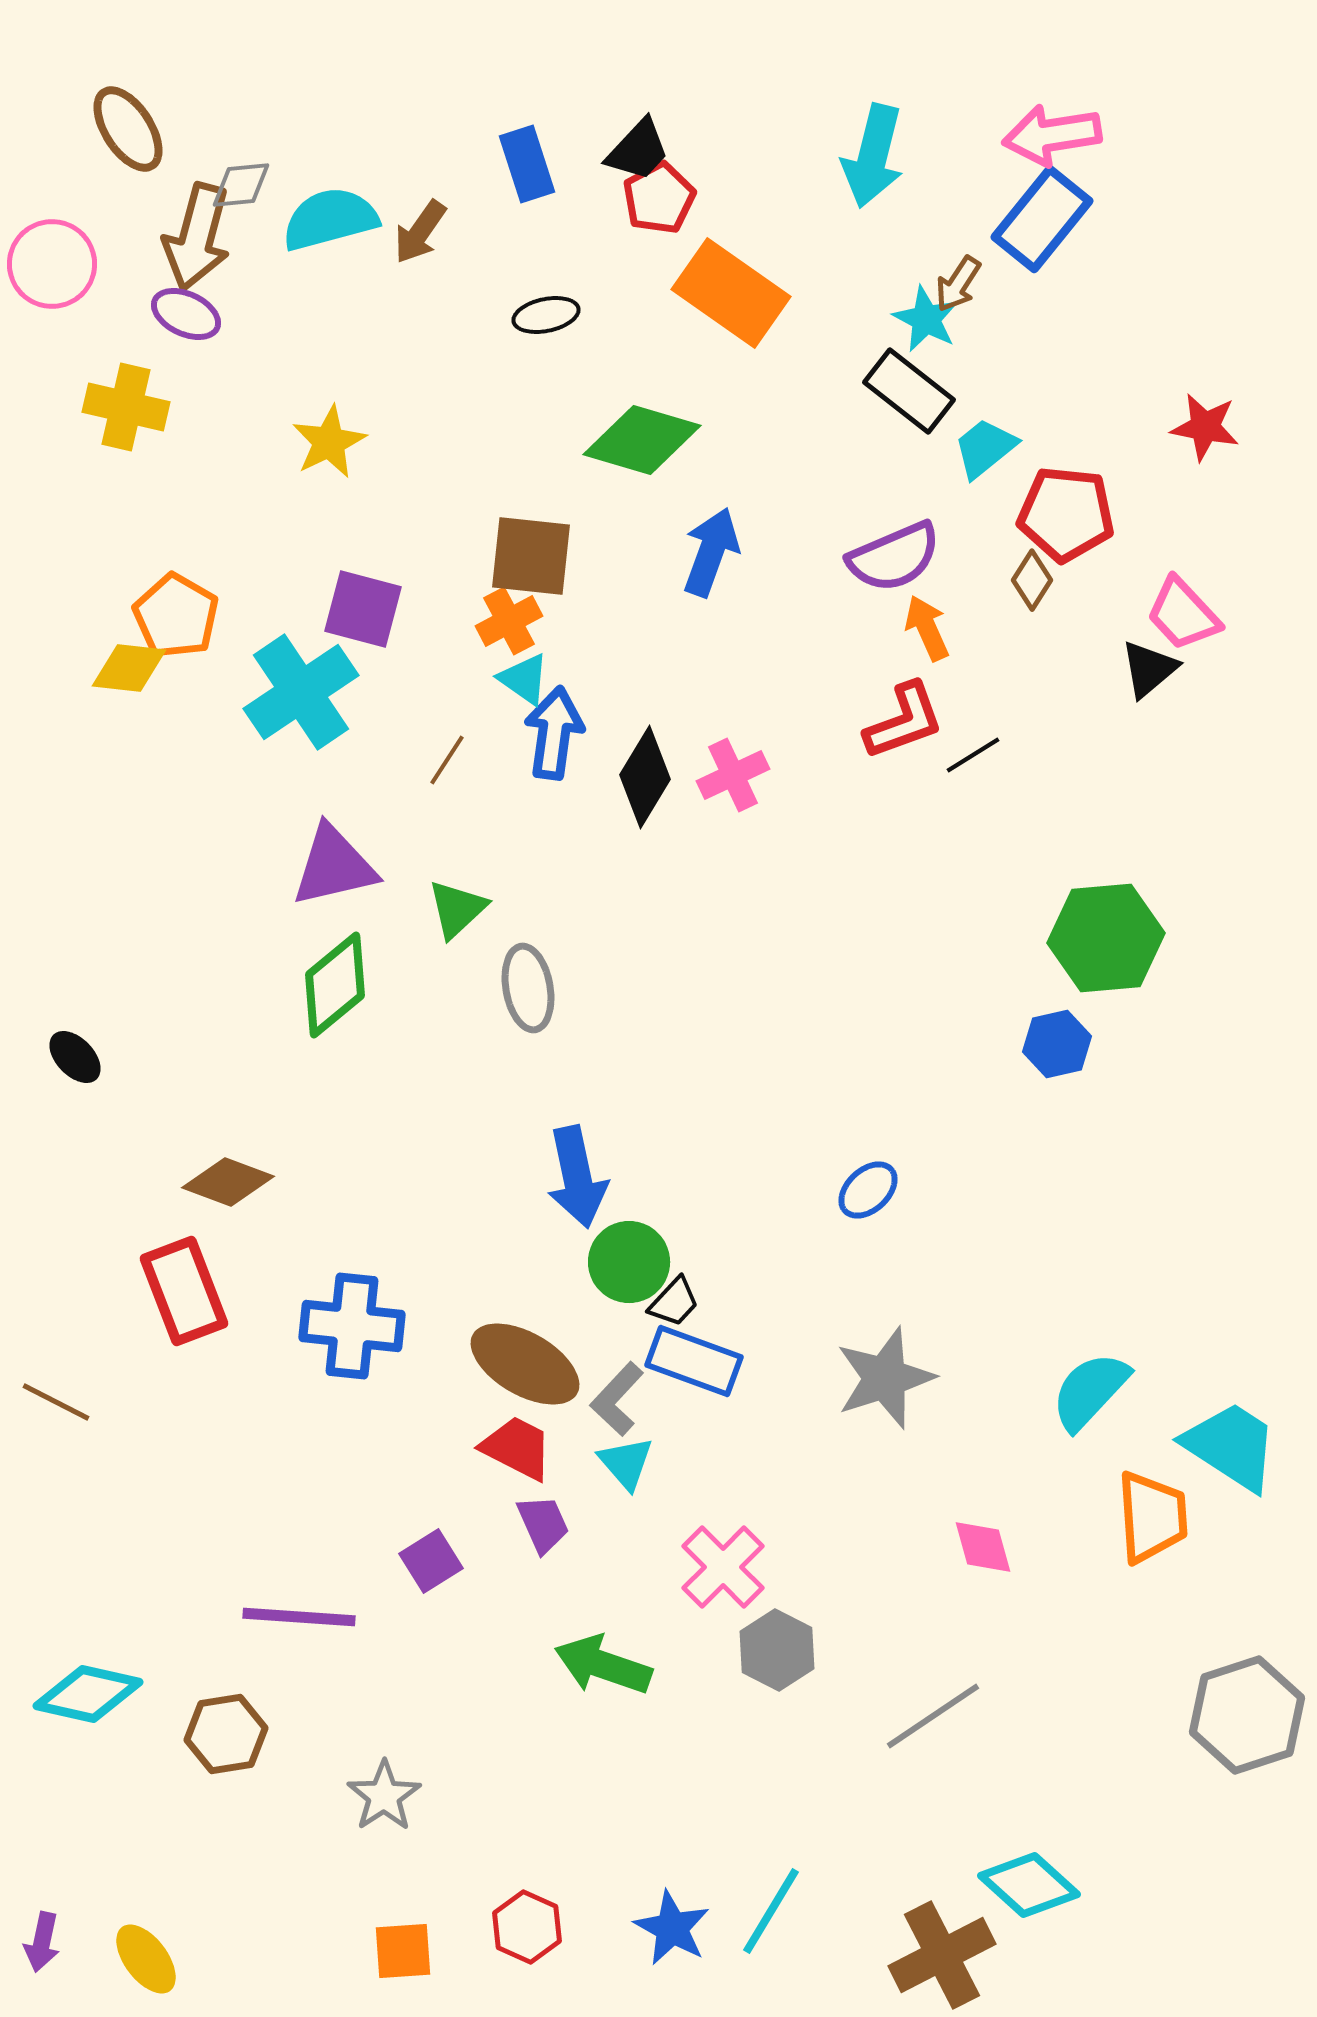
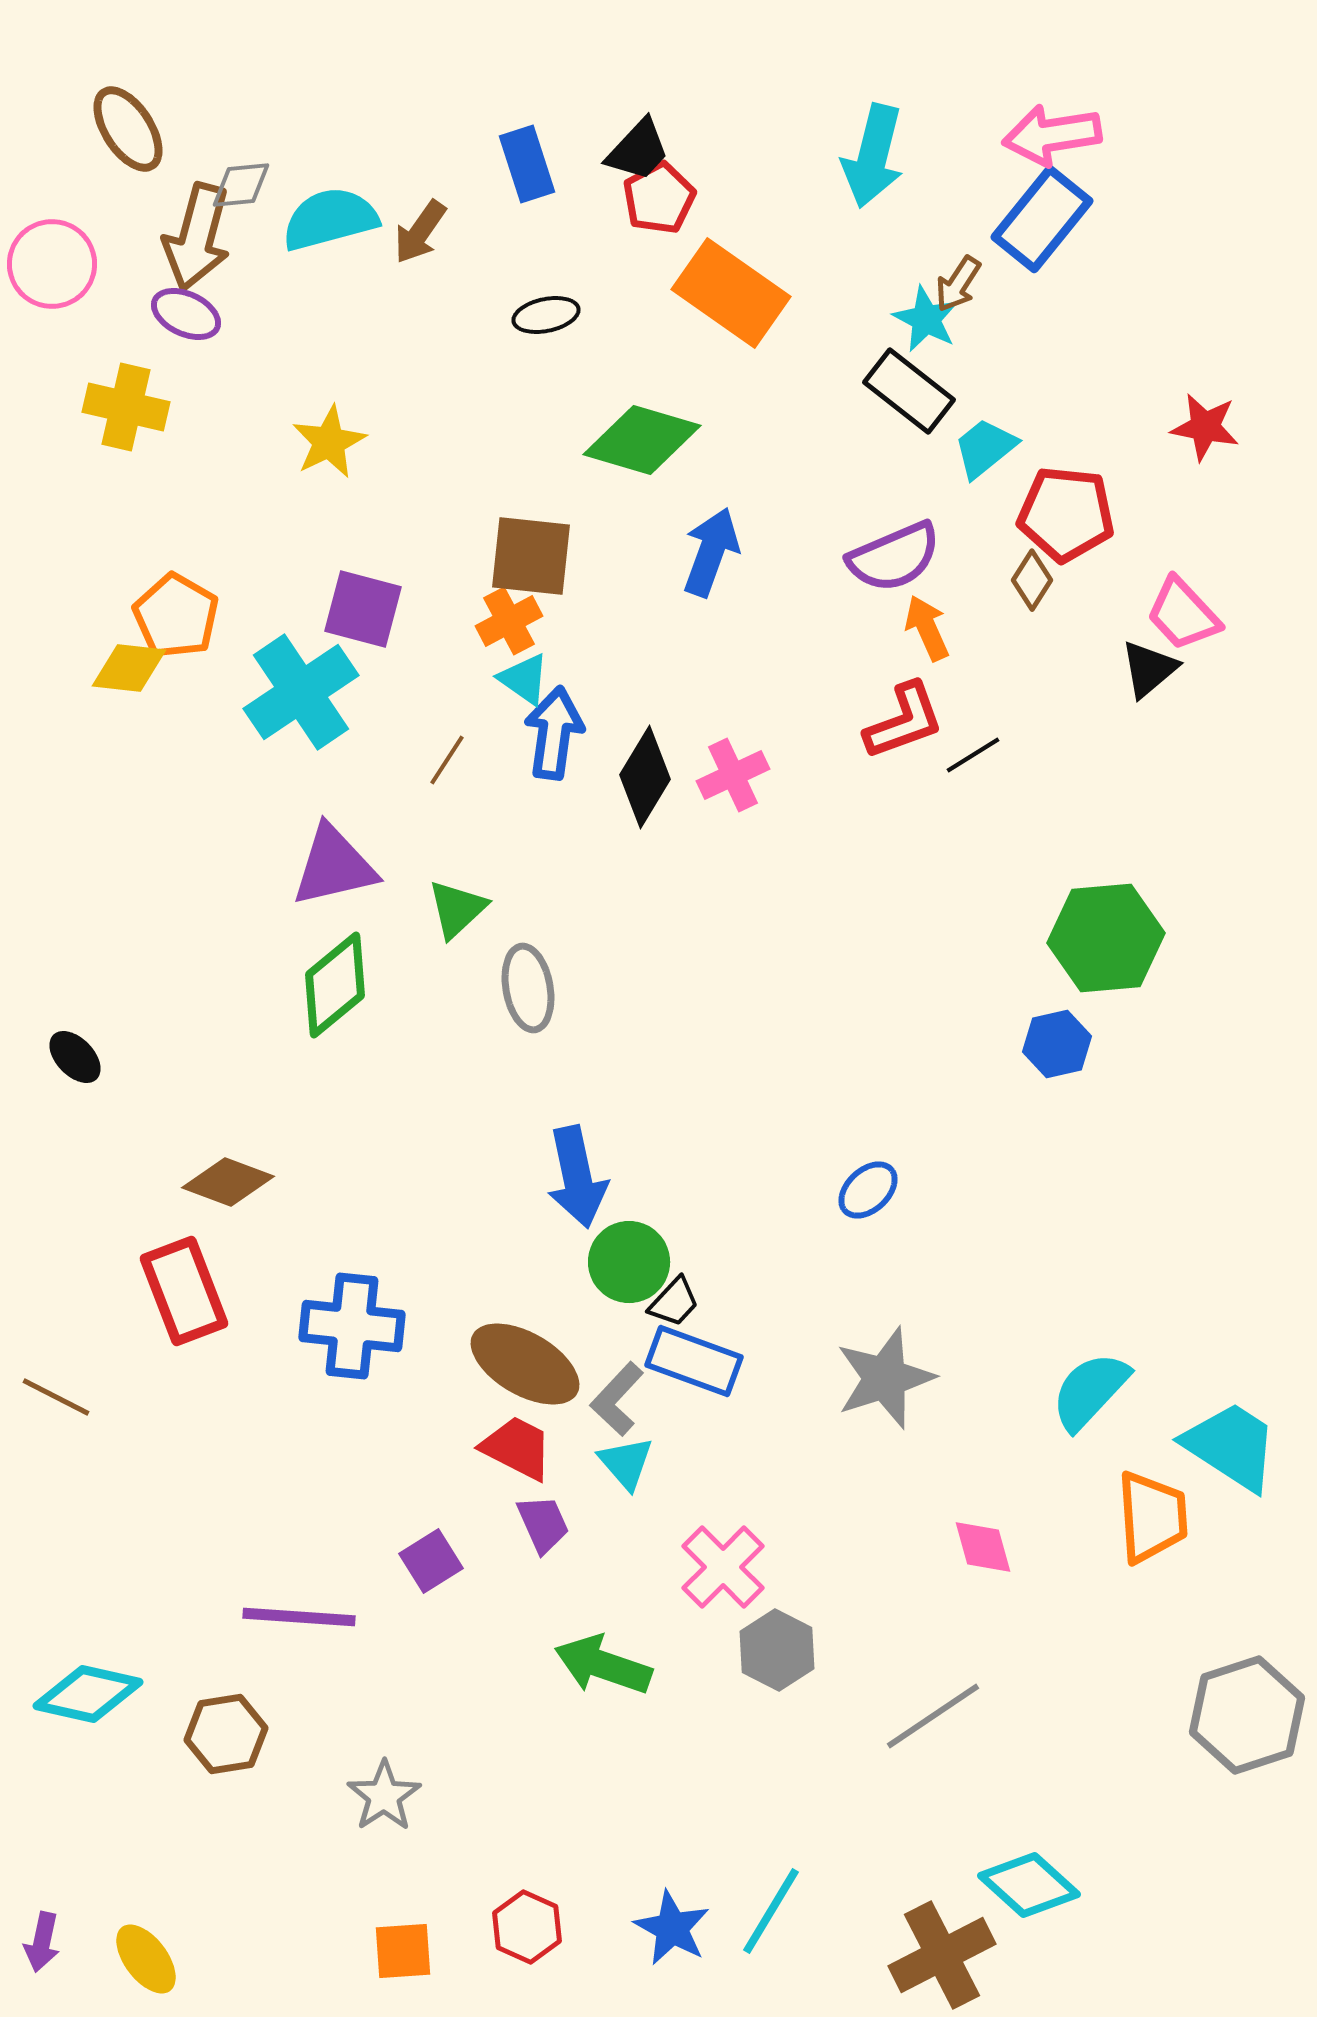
brown line at (56, 1402): moved 5 px up
